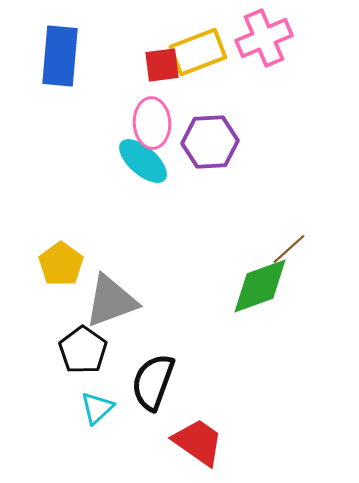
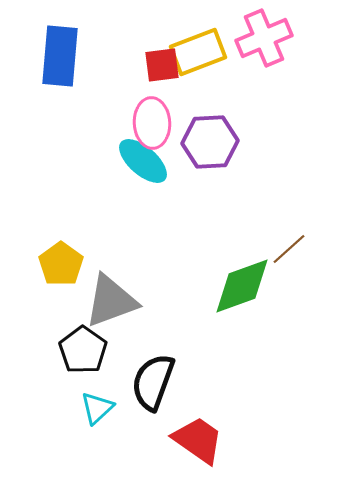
green diamond: moved 18 px left
red trapezoid: moved 2 px up
